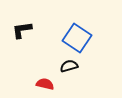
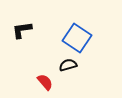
black semicircle: moved 1 px left, 1 px up
red semicircle: moved 2 px up; rotated 36 degrees clockwise
